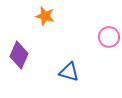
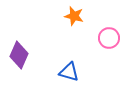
orange star: moved 29 px right
pink circle: moved 1 px down
